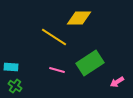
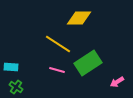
yellow line: moved 4 px right, 7 px down
green rectangle: moved 2 px left
green cross: moved 1 px right, 1 px down
